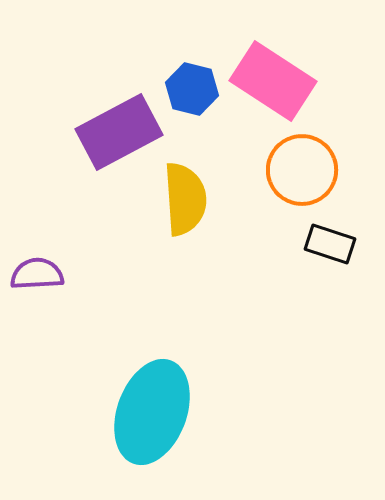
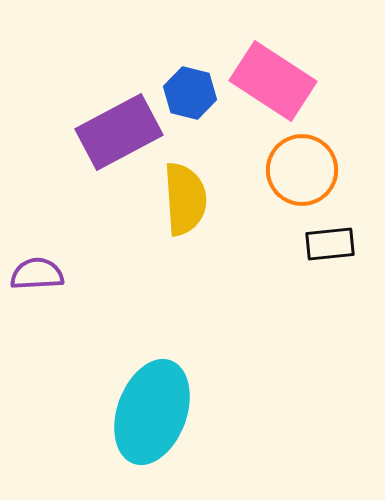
blue hexagon: moved 2 px left, 4 px down
black rectangle: rotated 24 degrees counterclockwise
